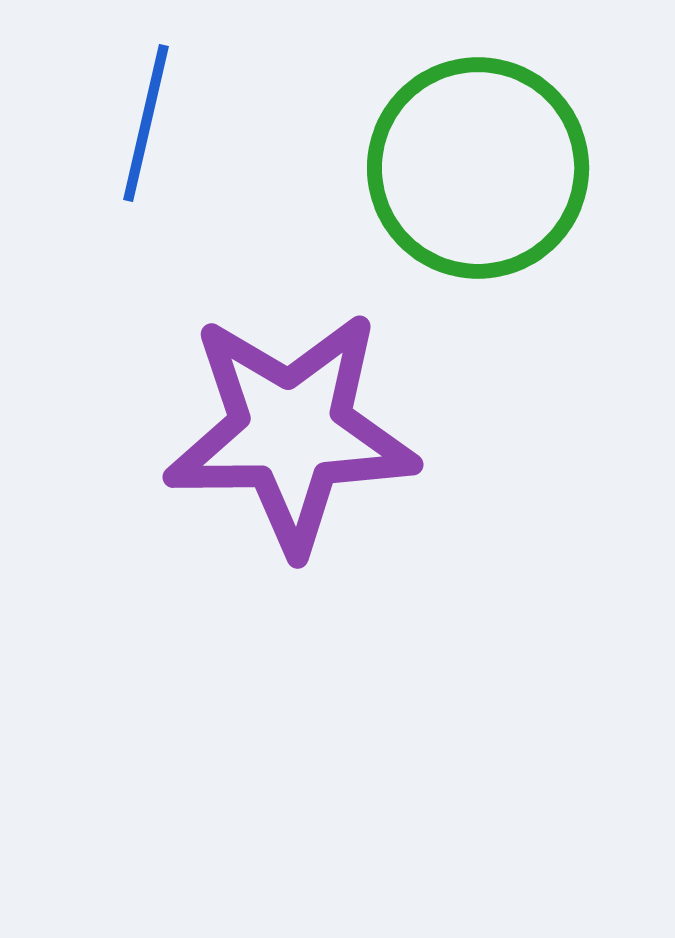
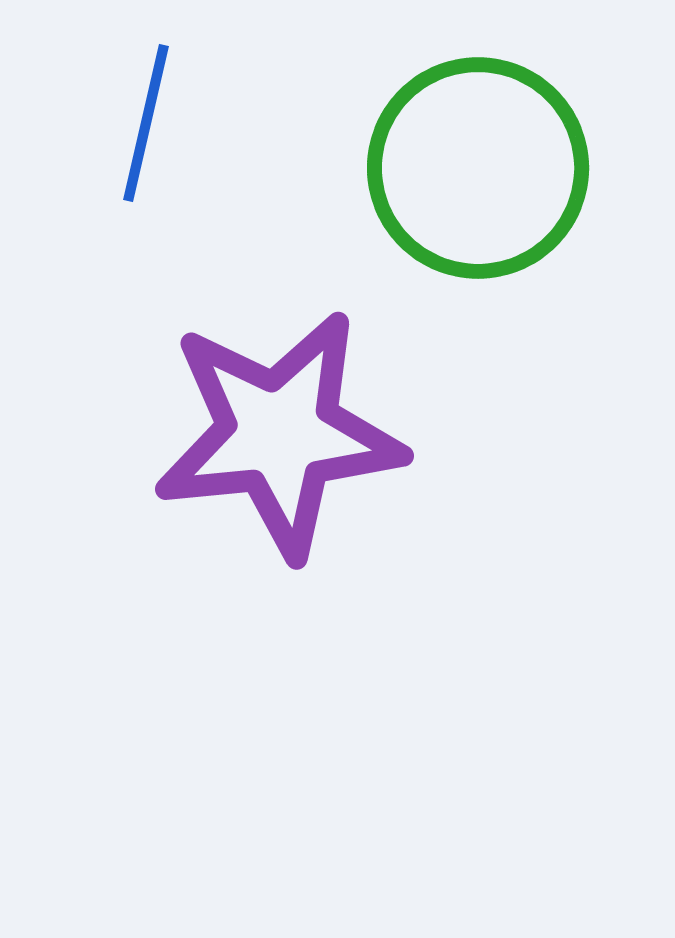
purple star: moved 12 px left, 2 px down; rotated 5 degrees counterclockwise
